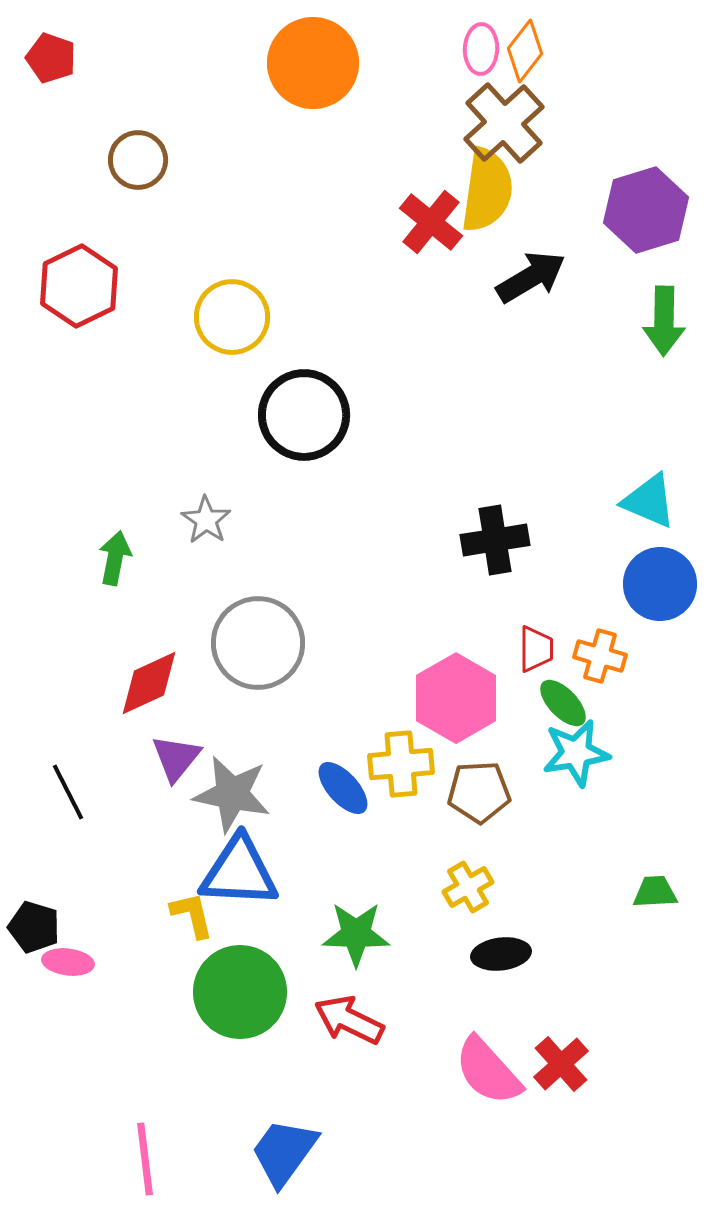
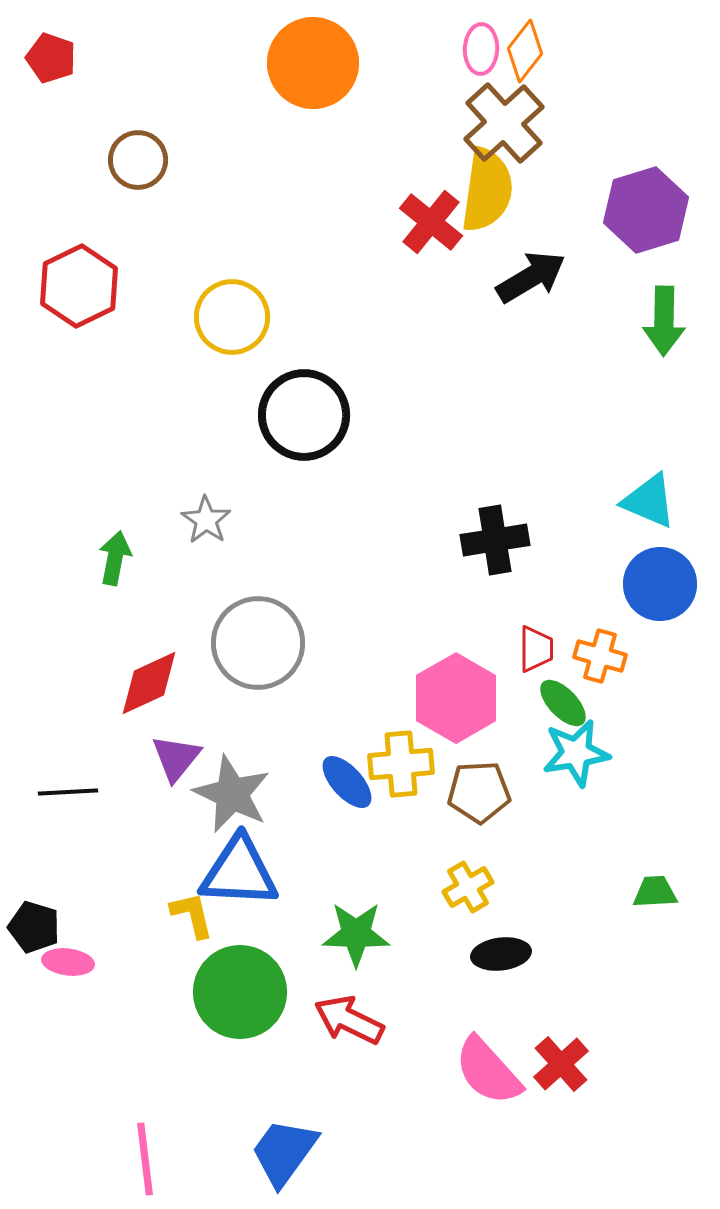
blue ellipse at (343, 788): moved 4 px right, 6 px up
black line at (68, 792): rotated 66 degrees counterclockwise
gray star at (232, 794): rotated 14 degrees clockwise
